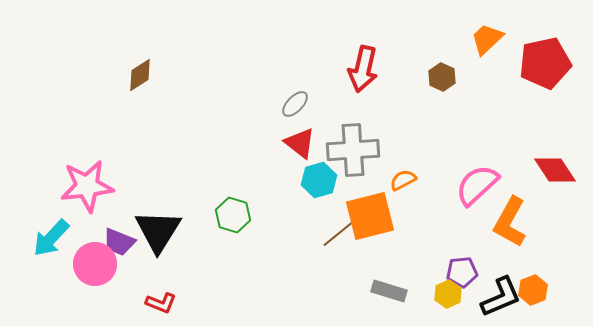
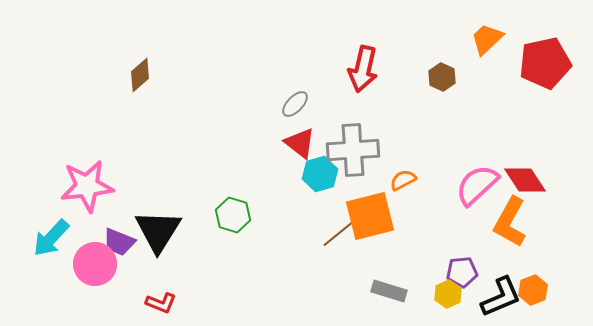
brown diamond: rotated 8 degrees counterclockwise
red diamond: moved 30 px left, 10 px down
cyan hexagon: moved 1 px right, 6 px up
